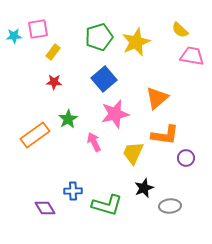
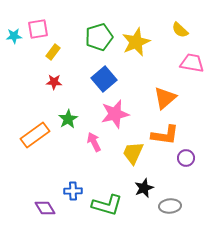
pink trapezoid: moved 7 px down
orange triangle: moved 8 px right
